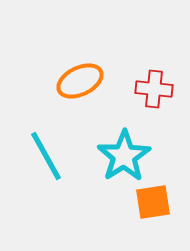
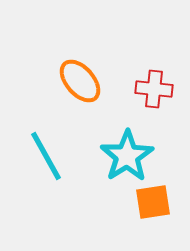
orange ellipse: rotated 75 degrees clockwise
cyan star: moved 3 px right
